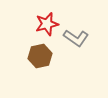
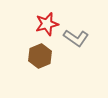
brown hexagon: rotated 10 degrees counterclockwise
